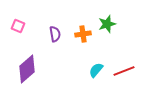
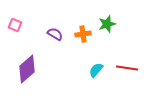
pink square: moved 3 px left, 1 px up
purple semicircle: rotated 49 degrees counterclockwise
red line: moved 3 px right, 3 px up; rotated 30 degrees clockwise
